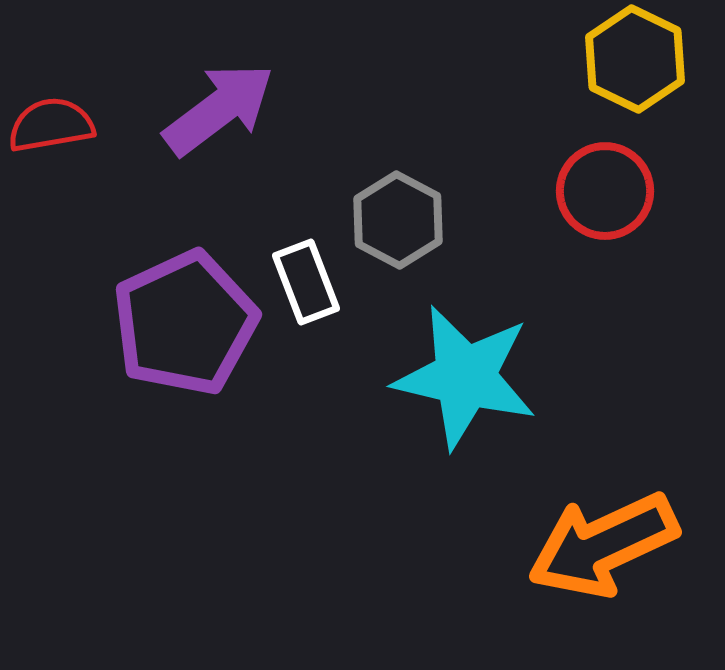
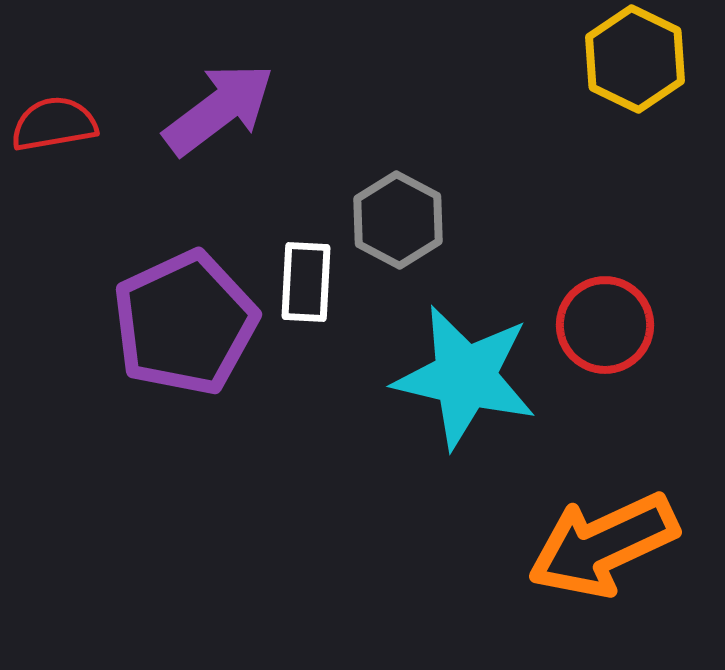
red semicircle: moved 3 px right, 1 px up
red circle: moved 134 px down
white rectangle: rotated 24 degrees clockwise
